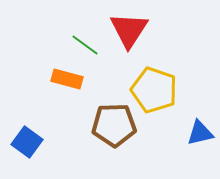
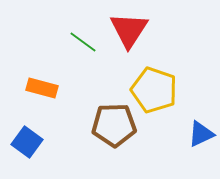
green line: moved 2 px left, 3 px up
orange rectangle: moved 25 px left, 9 px down
blue triangle: moved 1 px right, 1 px down; rotated 12 degrees counterclockwise
